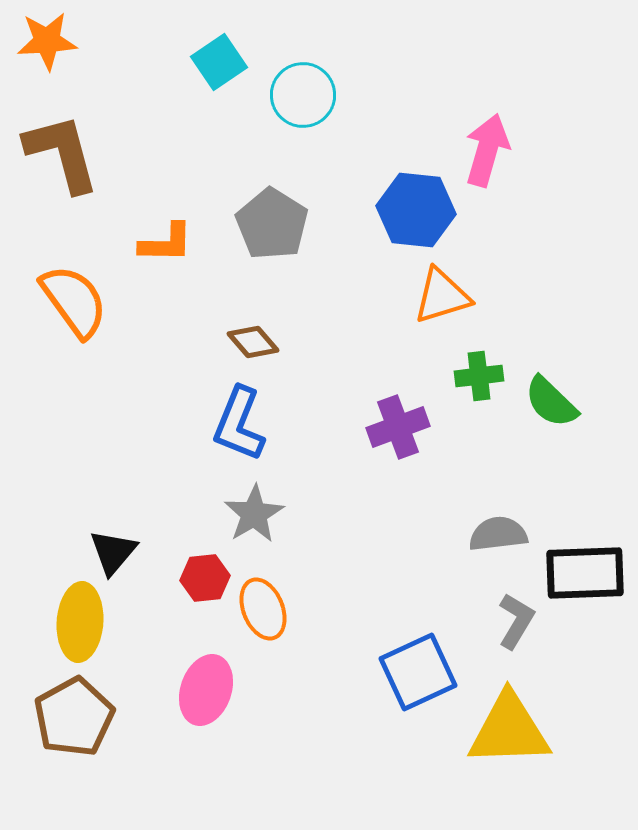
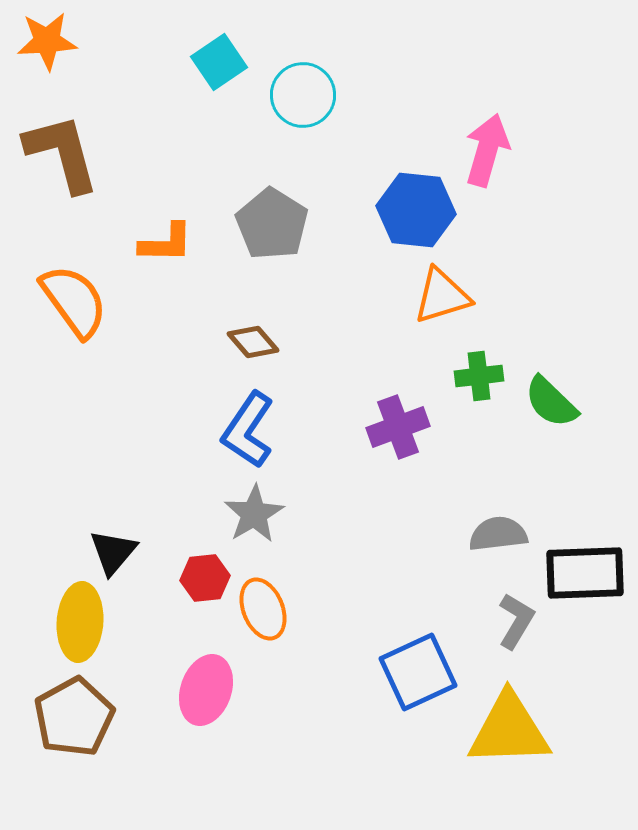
blue L-shape: moved 9 px right, 6 px down; rotated 12 degrees clockwise
